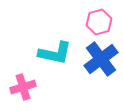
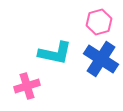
blue cross: rotated 20 degrees counterclockwise
pink cross: moved 4 px right, 1 px up
